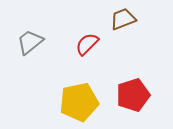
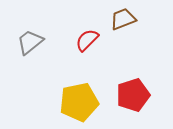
red semicircle: moved 4 px up
